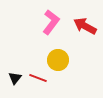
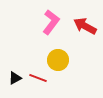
black triangle: rotated 24 degrees clockwise
